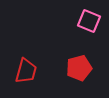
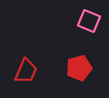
red trapezoid: rotated 8 degrees clockwise
